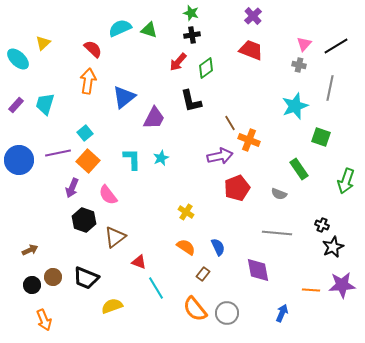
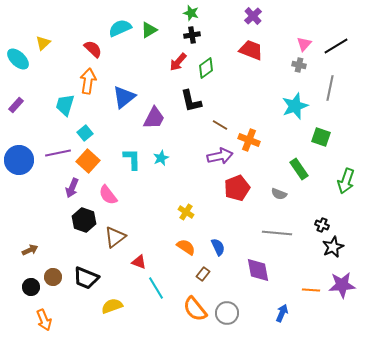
green triangle at (149, 30): rotated 48 degrees counterclockwise
cyan trapezoid at (45, 104): moved 20 px right, 1 px down
brown line at (230, 123): moved 10 px left, 2 px down; rotated 28 degrees counterclockwise
black circle at (32, 285): moved 1 px left, 2 px down
